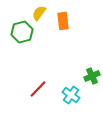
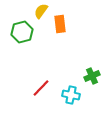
yellow semicircle: moved 2 px right, 2 px up
orange rectangle: moved 3 px left, 3 px down
red line: moved 3 px right, 1 px up
cyan cross: rotated 24 degrees counterclockwise
